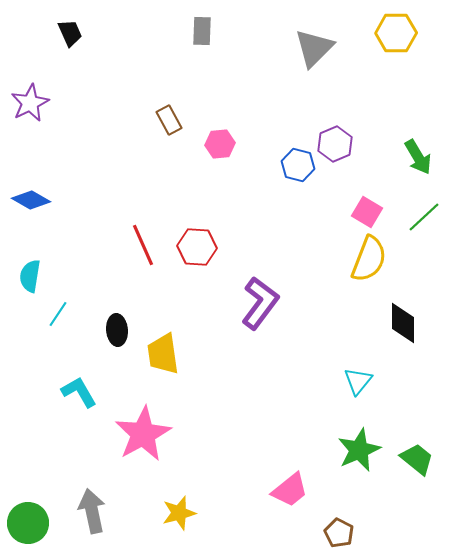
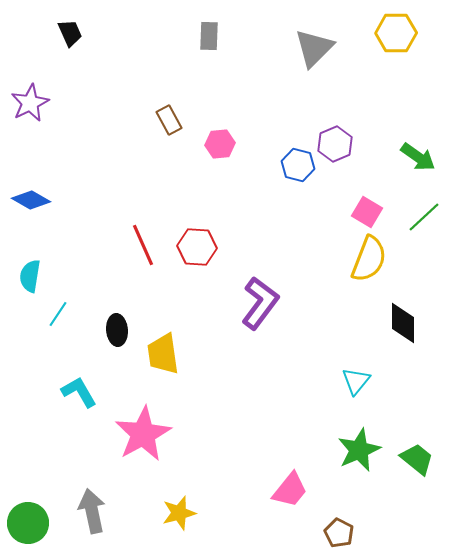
gray rectangle: moved 7 px right, 5 px down
green arrow: rotated 24 degrees counterclockwise
cyan triangle: moved 2 px left
pink trapezoid: rotated 12 degrees counterclockwise
